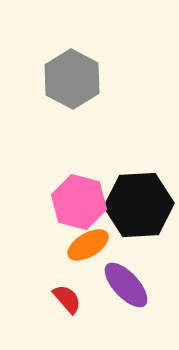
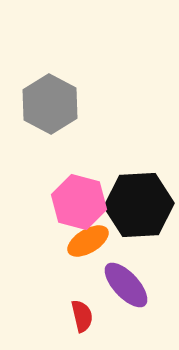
gray hexagon: moved 22 px left, 25 px down
orange ellipse: moved 4 px up
red semicircle: moved 15 px right, 17 px down; rotated 28 degrees clockwise
